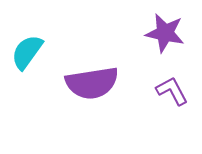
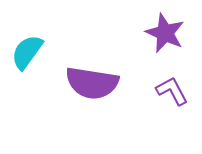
purple star: rotated 12 degrees clockwise
purple semicircle: rotated 18 degrees clockwise
